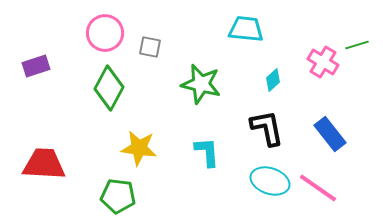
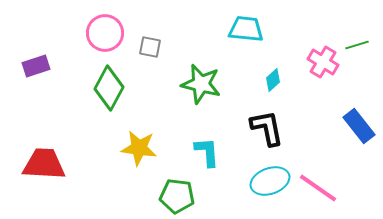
blue rectangle: moved 29 px right, 8 px up
cyan ellipse: rotated 39 degrees counterclockwise
green pentagon: moved 59 px right
